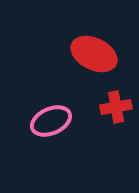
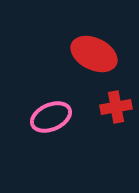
pink ellipse: moved 4 px up
